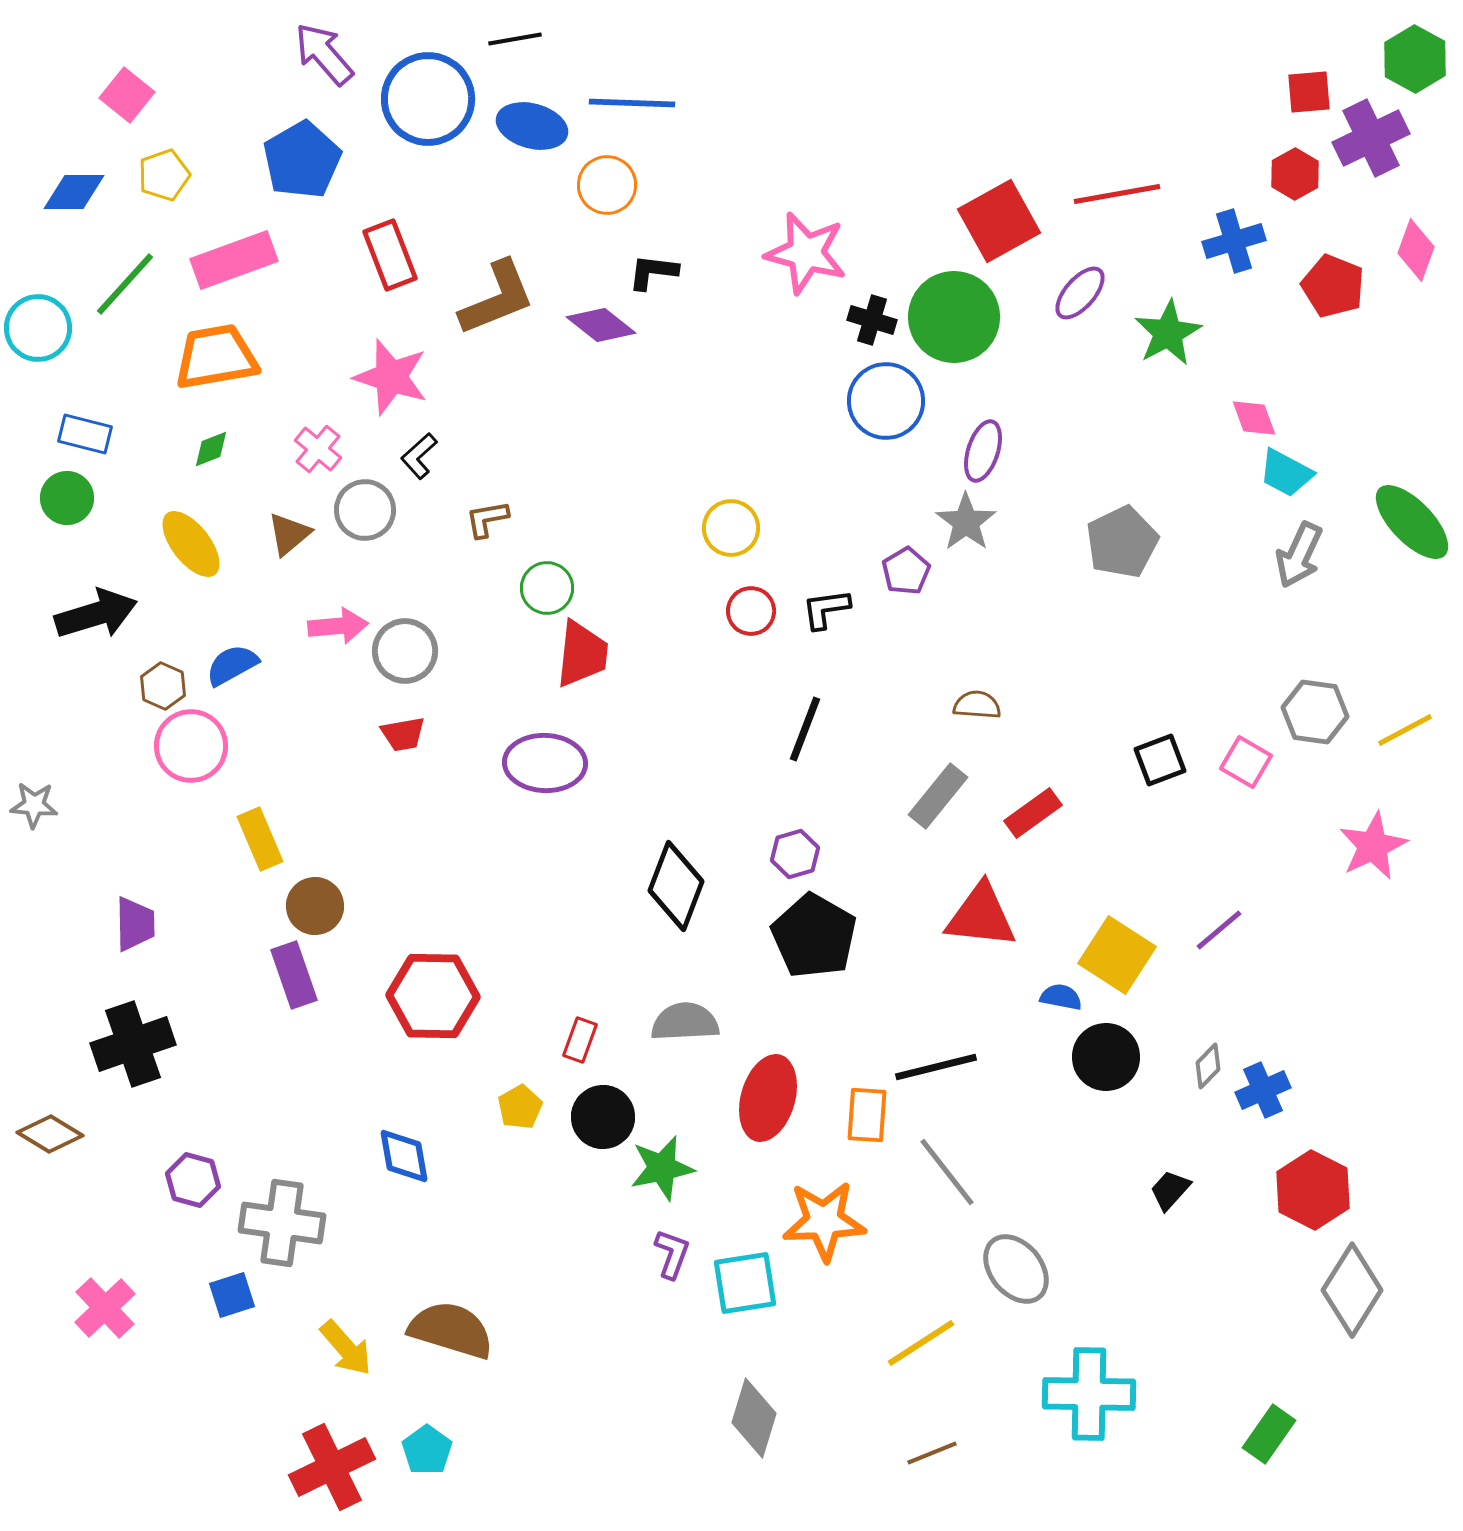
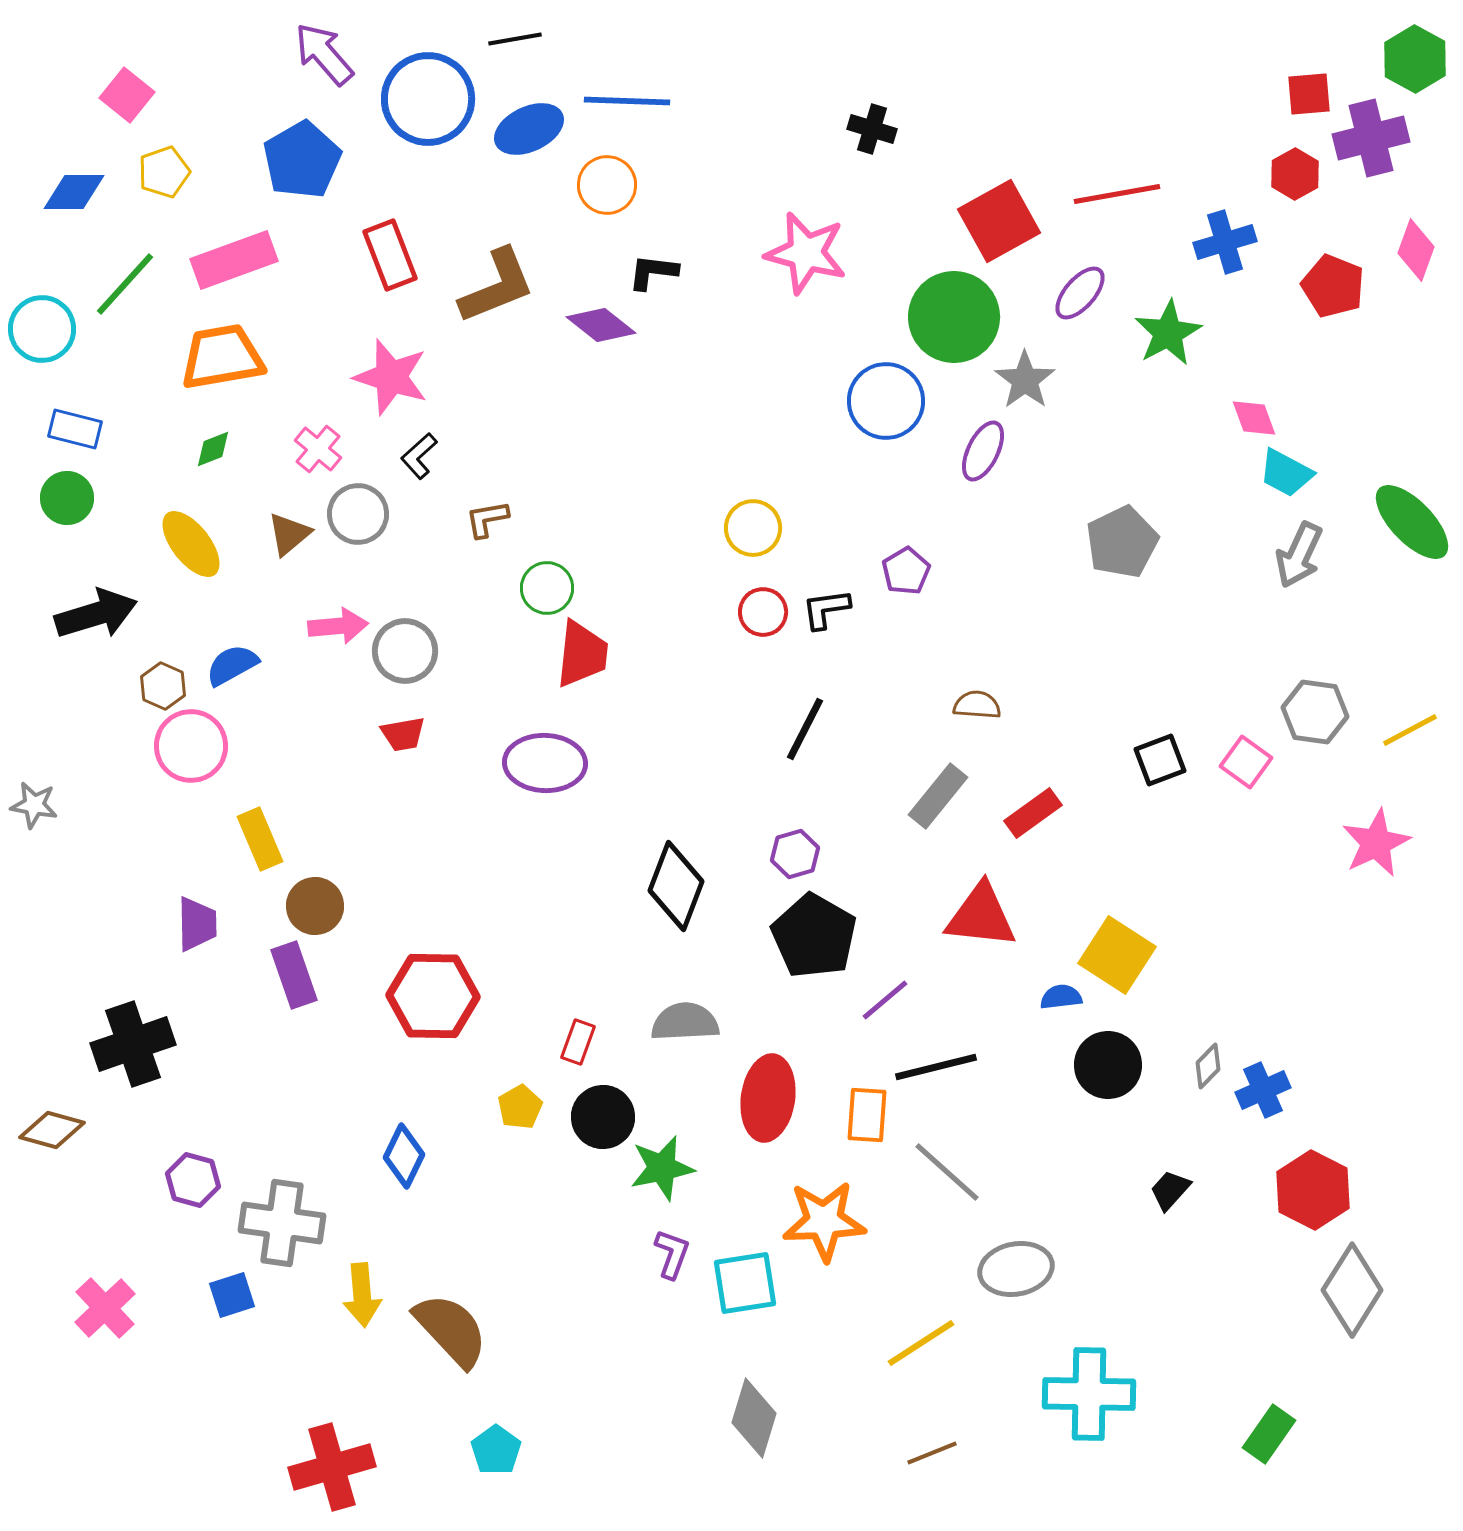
red square at (1309, 92): moved 2 px down
blue line at (632, 103): moved 5 px left, 2 px up
blue ellipse at (532, 126): moved 3 px left, 3 px down; rotated 40 degrees counterclockwise
purple cross at (1371, 138): rotated 12 degrees clockwise
yellow pentagon at (164, 175): moved 3 px up
blue cross at (1234, 241): moved 9 px left, 1 px down
brown L-shape at (497, 298): moved 12 px up
black cross at (872, 320): moved 191 px up
cyan circle at (38, 328): moved 4 px right, 1 px down
orange trapezoid at (216, 357): moved 6 px right
blue rectangle at (85, 434): moved 10 px left, 5 px up
green diamond at (211, 449): moved 2 px right
purple ellipse at (983, 451): rotated 8 degrees clockwise
gray circle at (365, 510): moved 7 px left, 4 px down
gray star at (966, 522): moved 59 px right, 142 px up
yellow circle at (731, 528): moved 22 px right
red circle at (751, 611): moved 12 px right, 1 px down
black line at (805, 729): rotated 6 degrees clockwise
yellow line at (1405, 730): moved 5 px right
pink square at (1246, 762): rotated 6 degrees clockwise
gray star at (34, 805): rotated 6 degrees clockwise
pink star at (1373, 846): moved 3 px right, 3 px up
purple trapezoid at (135, 924): moved 62 px right
purple line at (1219, 930): moved 334 px left, 70 px down
blue semicircle at (1061, 997): rotated 18 degrees counterclockwise
red rectangle at (580, 1040): moved 2 px left, 2 px down
black circle at (1106, 1057): moved 2 px right, 8 px down
red ellipse at (768, 1098): rotated 8 degrees counterclockwise
brown diamond at (50, 1134): moved 2 px right, 4 px up; rotated 16 degrees counterclockwise
blue diamond at (404, 1156): rotated 36 degrees clockwise
gray line at (947, 1172): rotated 10 degrees counterclockwise
gray ellipse at (1016, 1269): rotated 62 degrees counterclockwise
brown semicircle at (451, 1330): rotated 30 degrees clockwise
yellow arrow at (346, 1348): moved 16 px right, 53 px up; rotated 36 degrees clockwise
cyan pentagon at (427, 1450): moved 69 px right
red cross at (332, 1467): rotated 10 degrees clockwise
